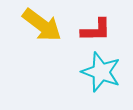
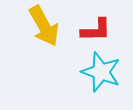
yellow arrow: moved 2 px right, 1 px down; rotated 24 degrees clockwise
